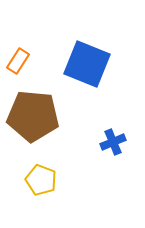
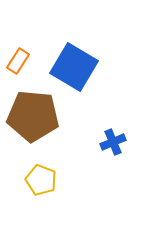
blue square: moved 13 px left, 3 px down; rotated 9 degrees clockwise
